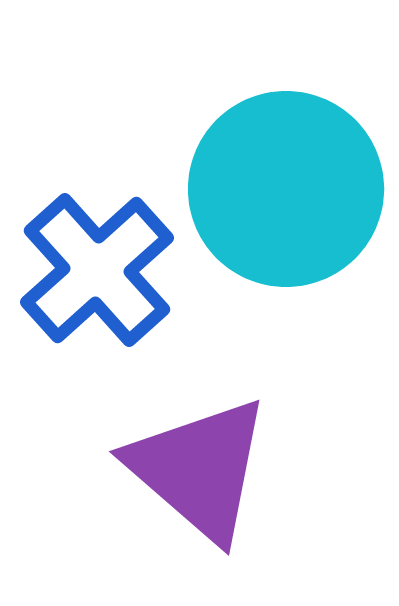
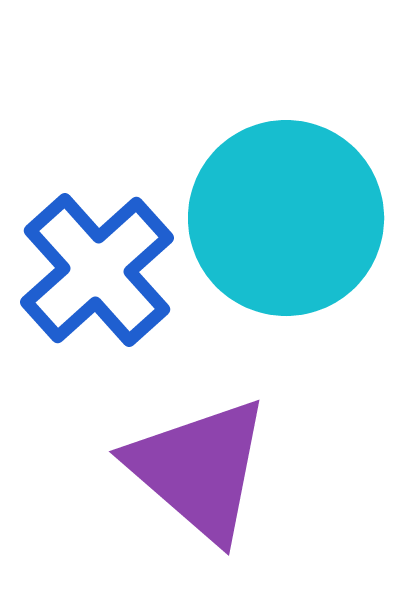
cyan circle: moved 29 px down
